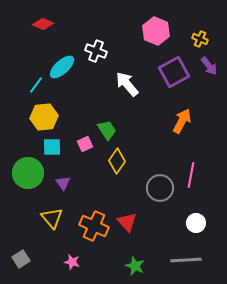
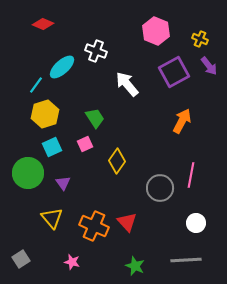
yellow hexagon: moved 1 px right, 3 px up; rotated 12 degrees counterclockwise
green trapezoid: moved 12 px left, 12 px up
cyan square: rotated 24 degrees counterclockwise
